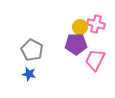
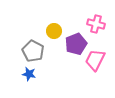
yellow circle: moved 26 px left, 4 px down
purple pentagon: rotated 20 degrees counterclockwise
gray pentagon: moved 1 px right, 1 px down
